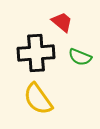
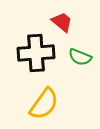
yellow semicircle: moved 6 px right, 5 px down; rotated 108 degrees counterclockwise
